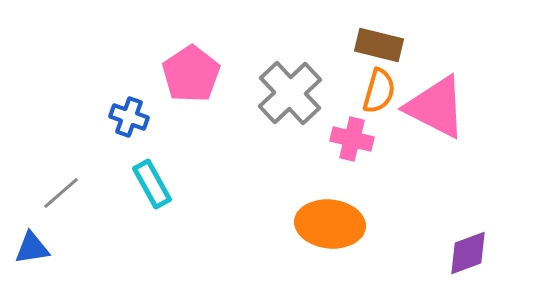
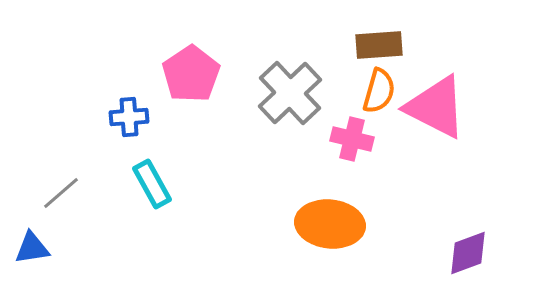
brown rectangle: rotated 18 degrees counterclockwise
blue cross: rotated 24 degrees counterclockwise
